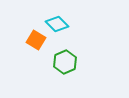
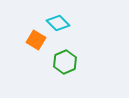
cyan diamond: moved 1 px right, 1 px up
